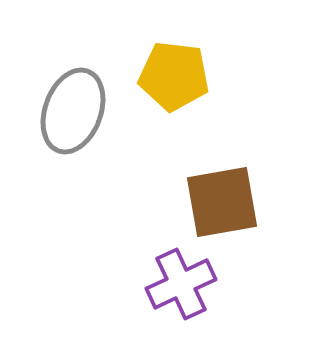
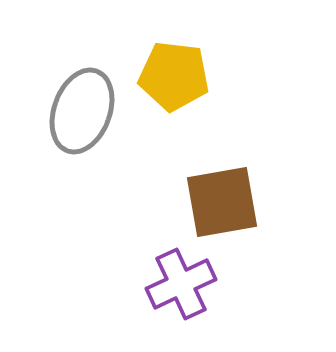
gray ellipse: moved 9 px right
